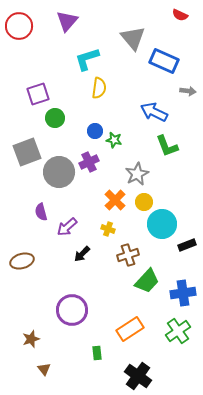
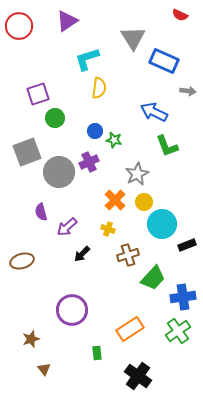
purple triangle: rotated 15 degrees clockwise
gray triangle: rotated 8 degrees clockwise
green trapezoid: moved 6 px right, 3 px up
blue cross: moved 4 px down
